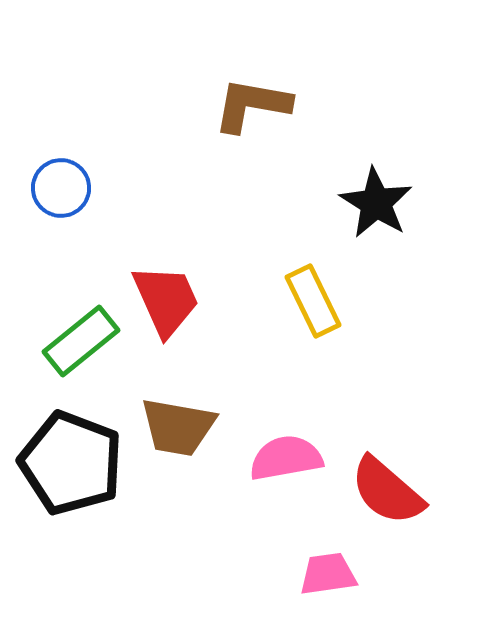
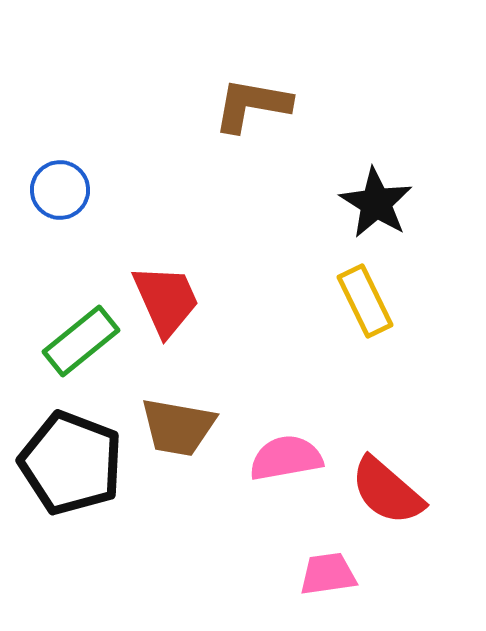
blue circle: moved 1 px left, 2 px down
yellow rectangle: moved 52 px right
